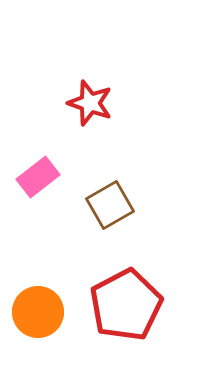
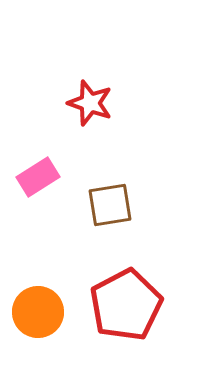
pink rectangle: rotated 6 degrees clockwise
brown square: rotated 21 degrees clockwise
